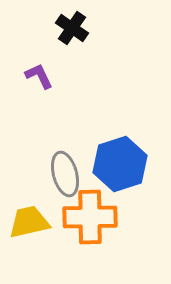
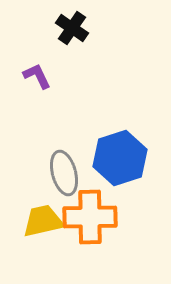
purple L-shape: moved 2 px left
blue hexagon: moved 6 px up
gray ellipse: moved 1 px left, 1 px up
yellow trapezoid: moved 14 px right, 1 px up
